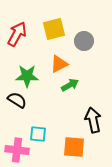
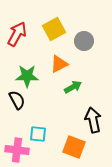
yellow square: rotated 15 degrees counterclockwise
green arrow: moved 3 px right, 2 px down
black semicircle: rotated 30 degrees clockwise
orange square: rotated 15 degrees clockwise
